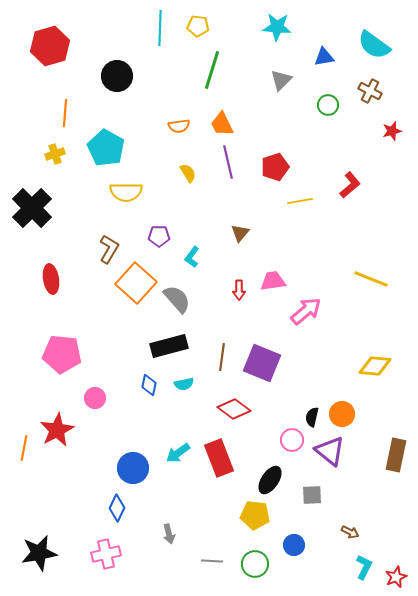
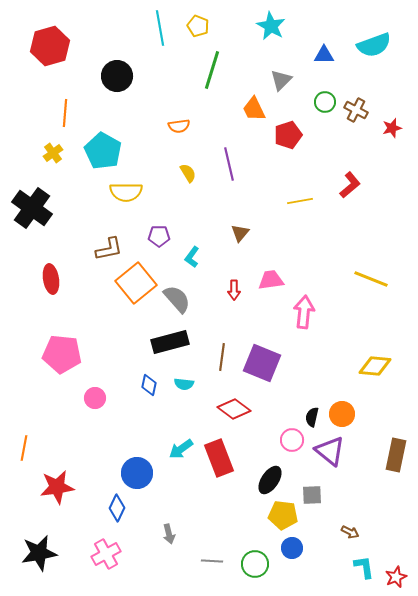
yellow pentagon at (198, 26): rotated 15 degrees clockwise
cyan star at (277, 27): moved 6 px left, 1 px up; rotated 24 degrees clockwise
cyan line at (160, 28): rotated 12 degrees counterclockwise
cyan semicircle at (374, 45): rotated 56 degrees counterclockwise
blue triangle at (324, 57): moved 2 px up; rotated 10 degrees clockwise
brown cross at (370, 91): moved 14 px left, 19 px down
green circle at (328, 105): moved 3 px left, 3 px up
orange trapezoid at (222, 124): moved 32 px right, 15 px up
red star at (392, 131): moved 3 px up
cyan pentagon at (106, 148): moved 3 px left, 3 px down
yellow cross at (55, 154): moved 2 px left, 1 px up; rotated 18 degrees counterclockwise
purple line at (228, 162): moved 1 px right, 2 px down
red pentagon at (275, 167): moved 13 px right, 32 px up
black cross at (32, 208): rotated 9 degrees counterclockwise
brown L-shape at (109, 249): rotated 48 degrees clockwise
pink trapezoid at (273, 281): moved 2 px left, 1 px up
orange square at (136, 283): rotated 9 degrees clockwise
red arrow at (239, 290): moved 5 px left
pink arrow at (306, 311): moved 2 px left, 1 px down; rotated 44 degrees counterclockwise
black rectangle at (169, 346): moved 1 px right, 4 px up
cyan semicircle at (184, 384): rotated 18 degrees clockwise
red star at (57, 430): moved 57 px down; rotated 20 degrees clockwise
cyan arrow at (178, 453): moved 3 px right, 4 px up
blue circle at (133, 468): moved 4 px right, 5 px down
yellow pentagon at (255, 515): moved 28 px right
blue circle at (294, 545): moved 2 px left, 3 px down
pink cross at (106, 554): rotated 16 degrees counterclockwise
cyan L-shape at (364, 567): rotated 35 degrees counterclockwise
